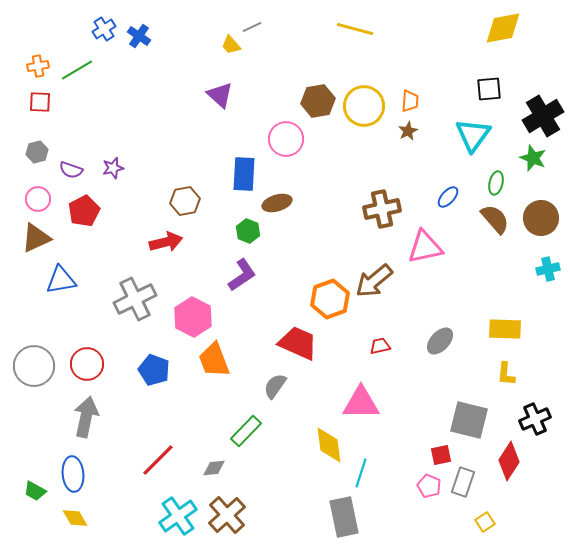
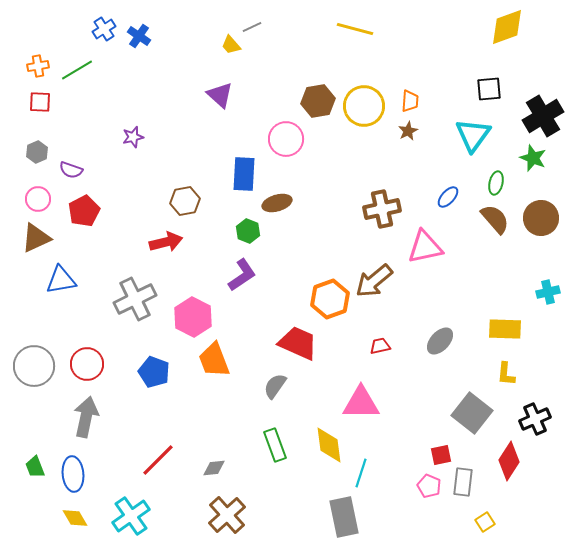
yellow diamond at (503, 28): moved 4 px right, 1 px up; rotated 9 degrees counterclockwise
gray hexagon at (37, 152): rotated 10 degrees counterclockwise
purple star at (113, 168): moved 20 px right, 31 px up
cyan cross at (548, 269): moved 23 px down
blue pentagon at (154, 370): moved 2 px down
gray square at (469, 420): moved 3 px right, 7 px up; rotated 24 degrees clockwise
green rectangle at (246, 431): moved 29 px right, 14 px down; rotated 64 degrees counterclockwise
gray rectangle at (463, 482): rotated 12 degrees counterclockwise
green trapezoid at (35, 491): moved 24 px up; rotated 40 degrees clockwise
cyan cross at (178, 516): moved 47 px left
